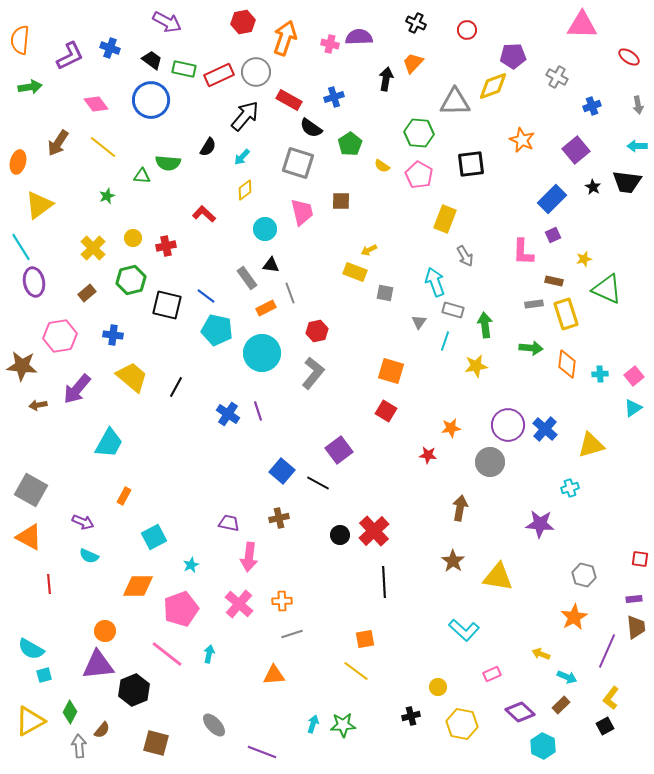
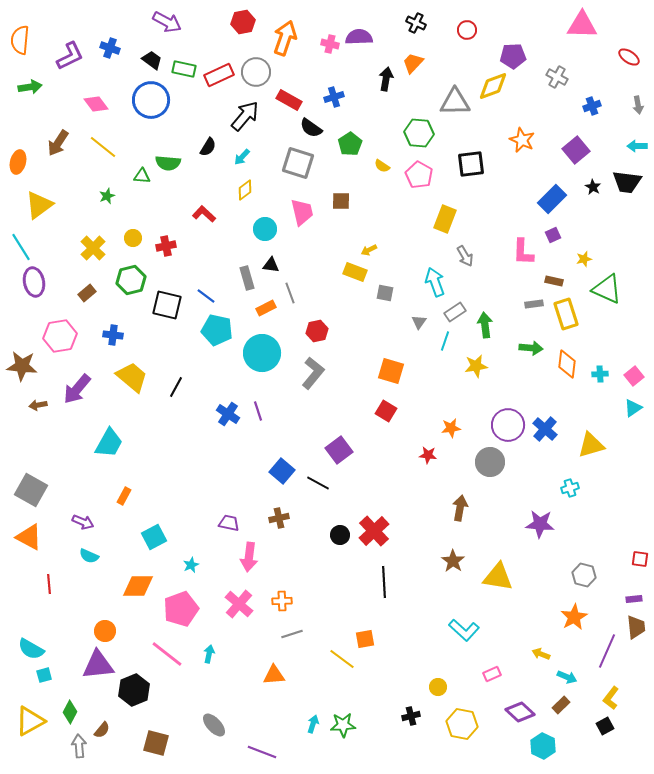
gray rectangle at (247, 278): rotated 20 degrees clockwise
gray rectangle at (453, 310): moved 2 px right, 2 px down; rotated 50 degrees counterclockwise
yellow line at (356, 671): moved 14 px left, 12 px up
